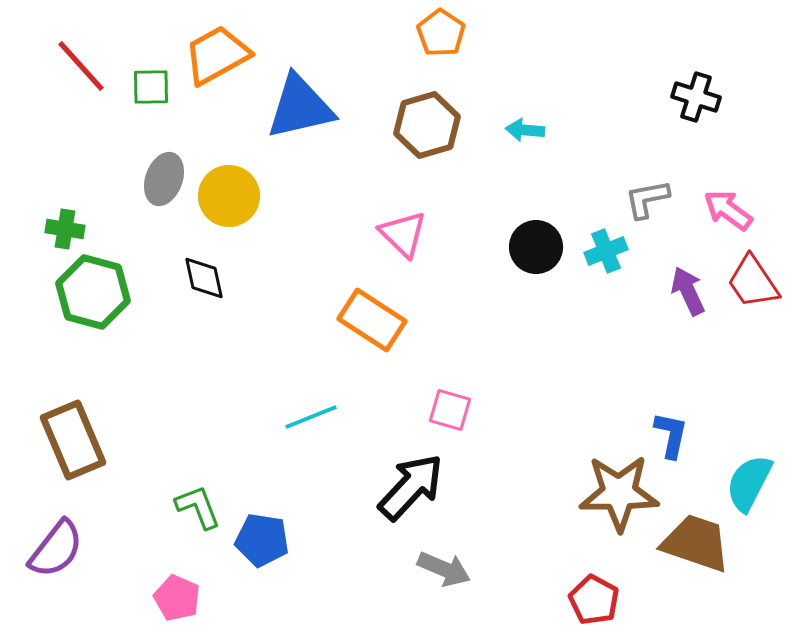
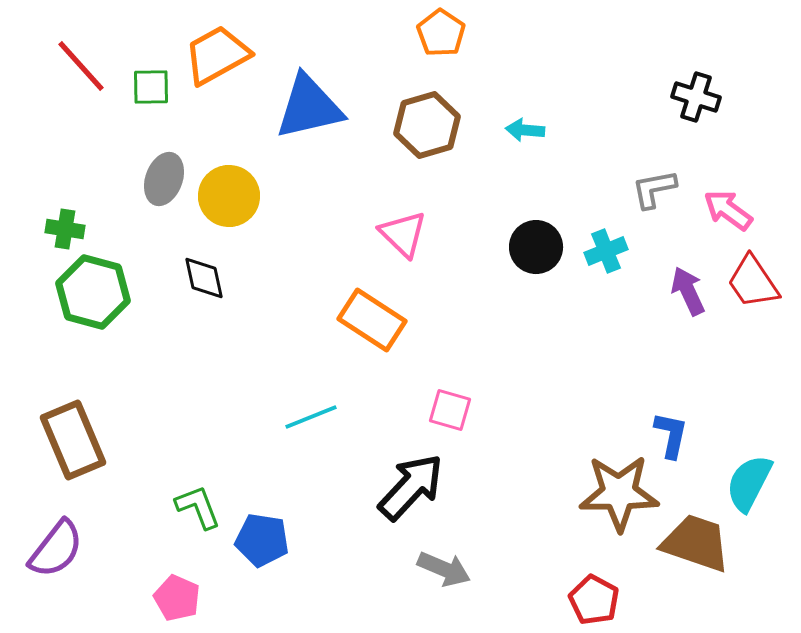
blue triangle: moved 9 px right
gray L-shape: moved 7 px right, 10 px up
